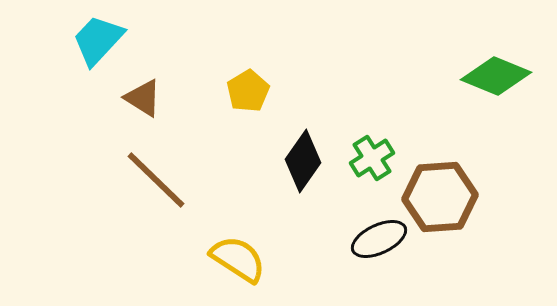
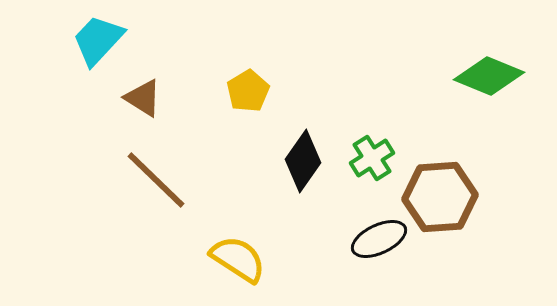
green diamond: moved 7 px left
